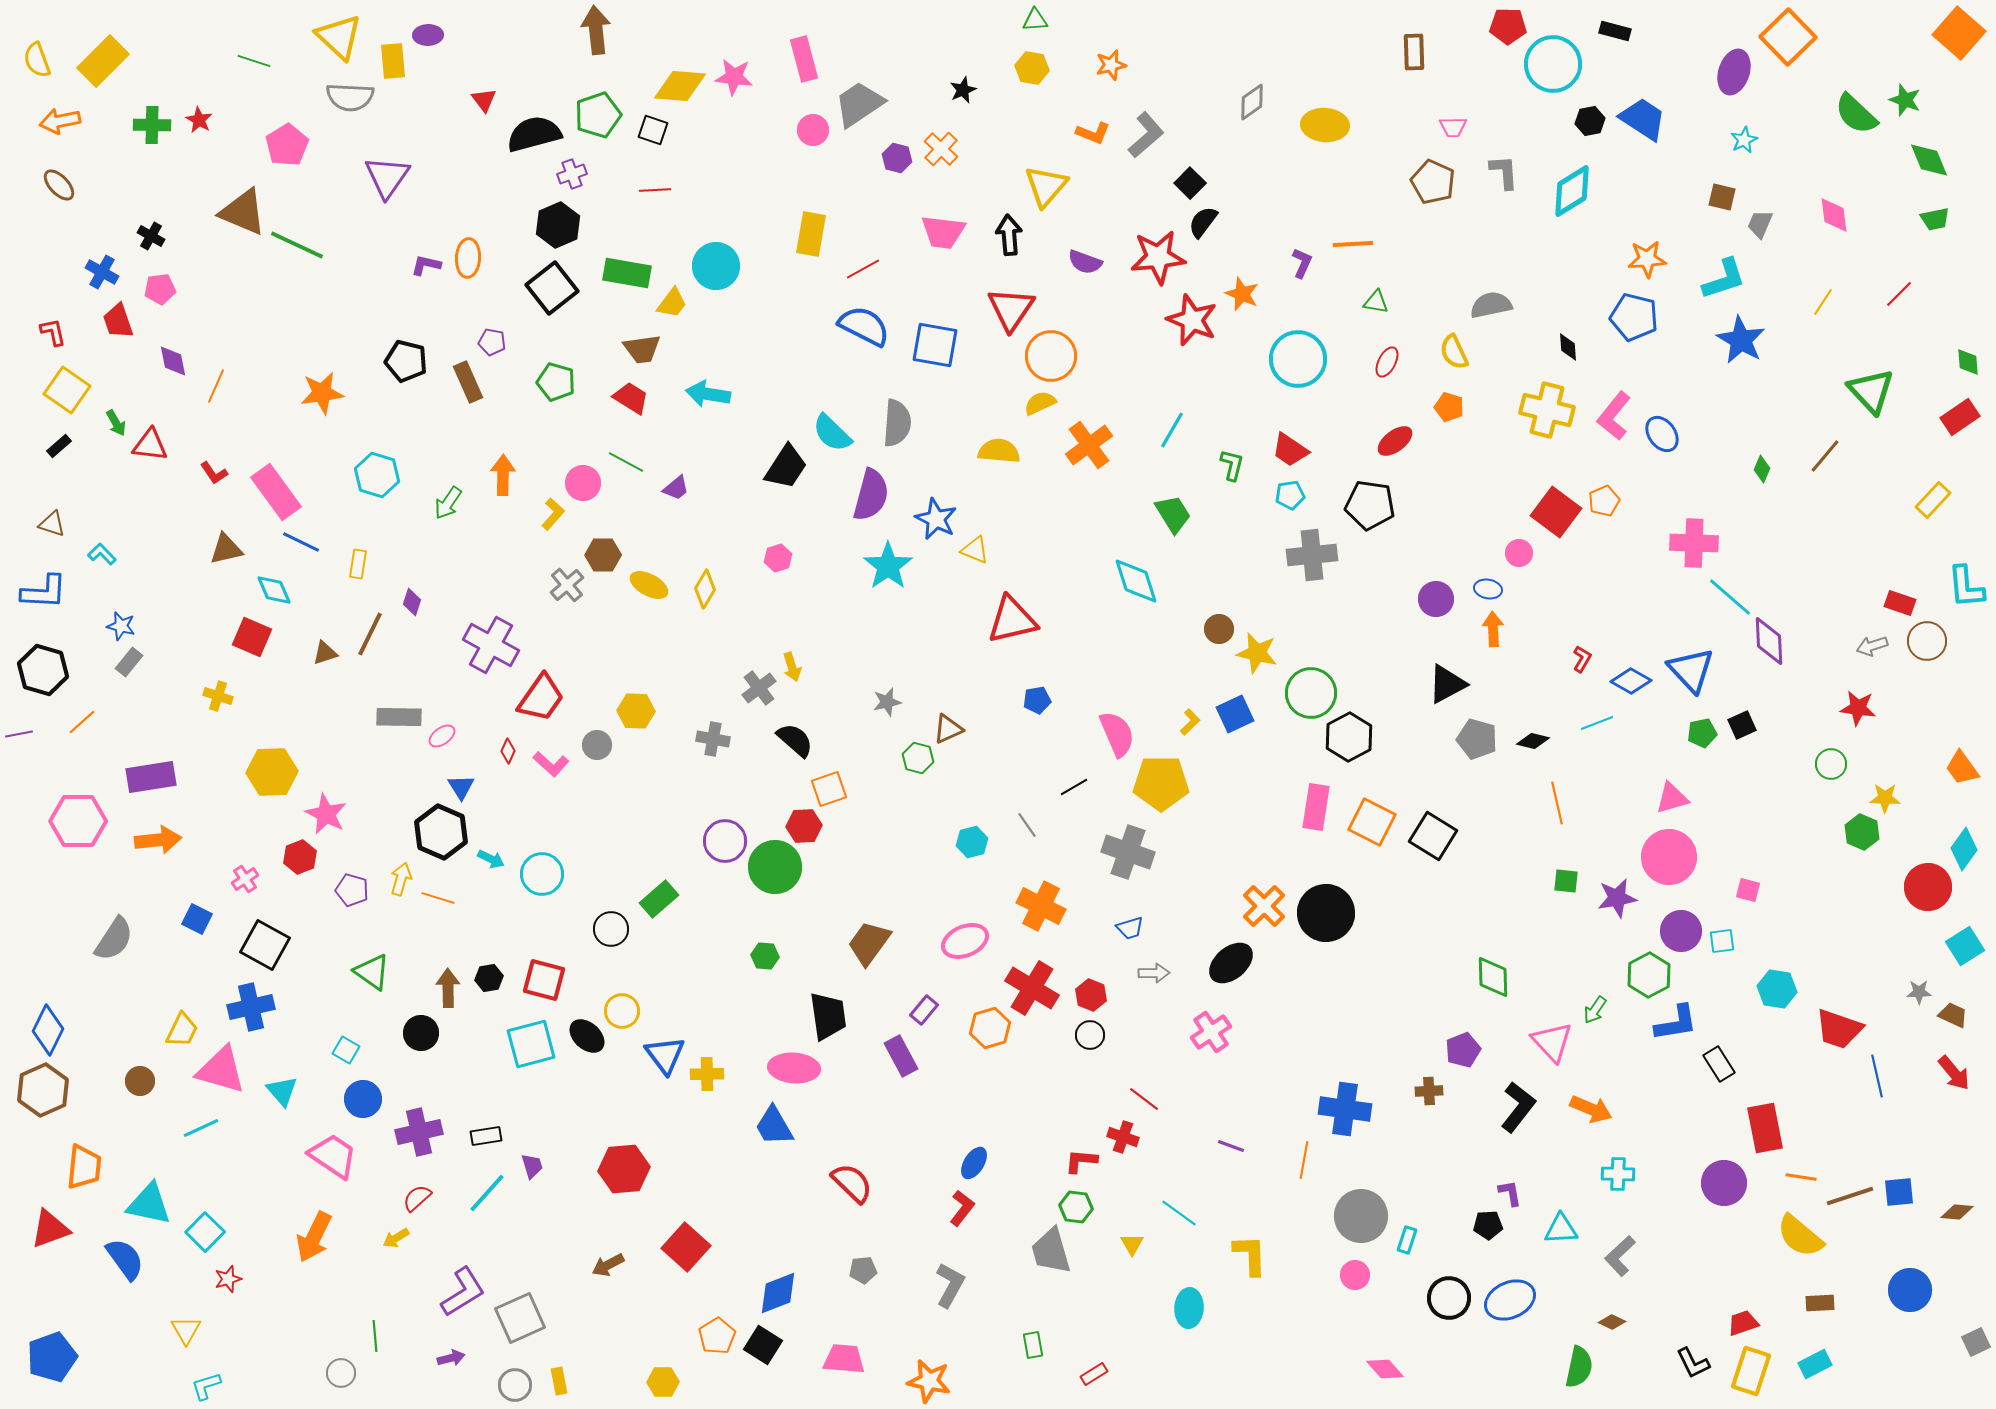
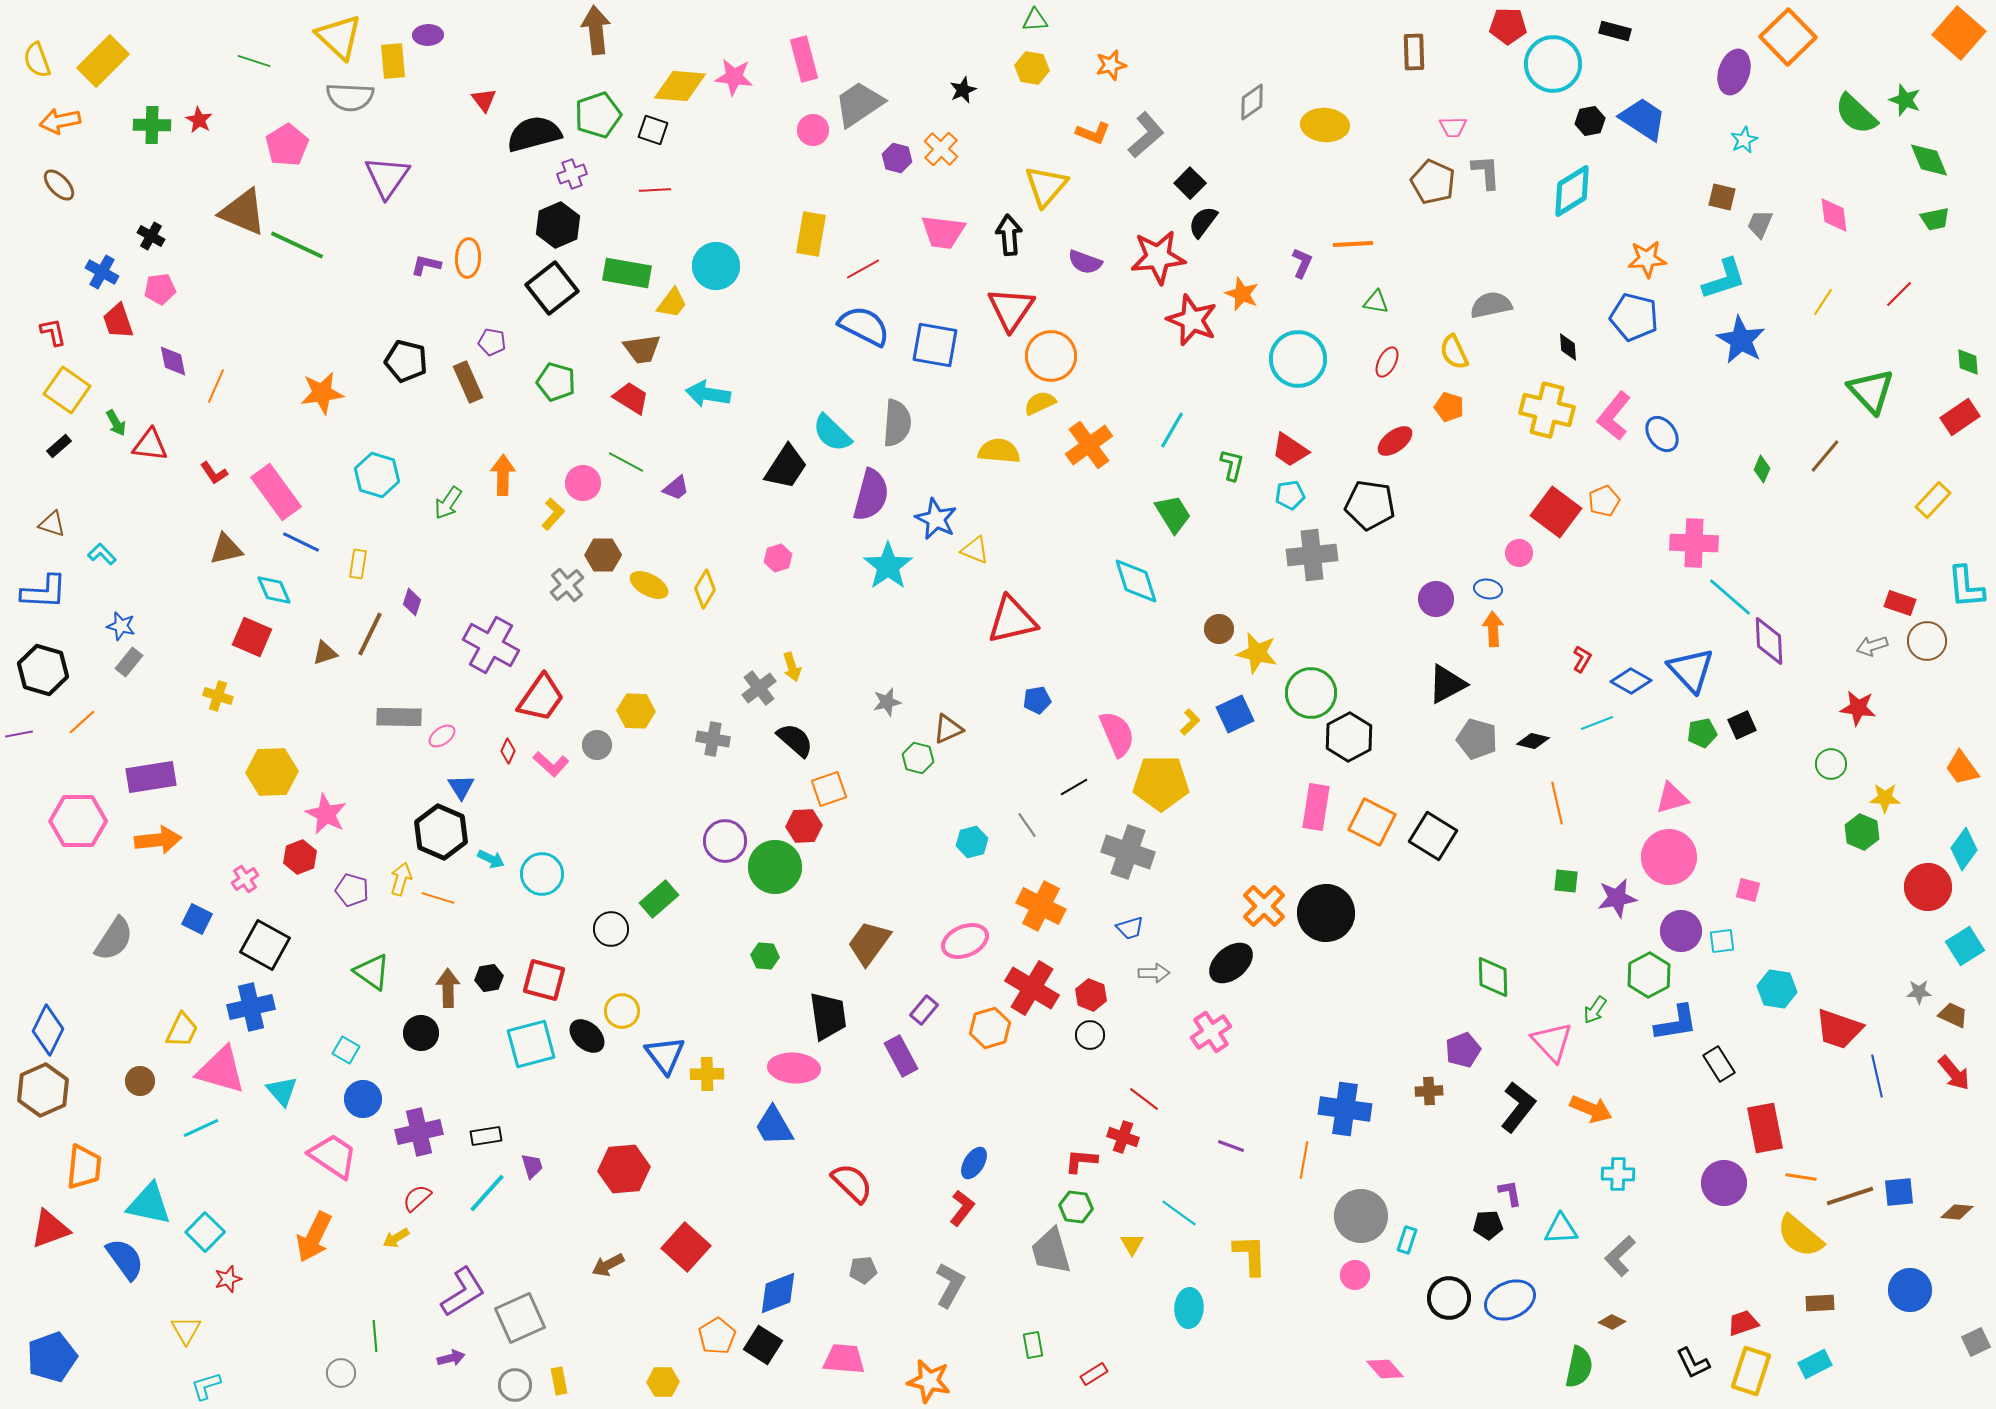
gray L-shape at (1504, 172): moved 18 px left
